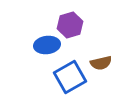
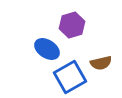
purple hexagon: moved 2 px right
blue ellipse: moved 4 px down; rotated 40 degrees clockwise
